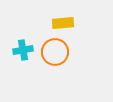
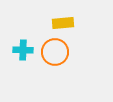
cyan cross: rotated 12 degrees clockwise
